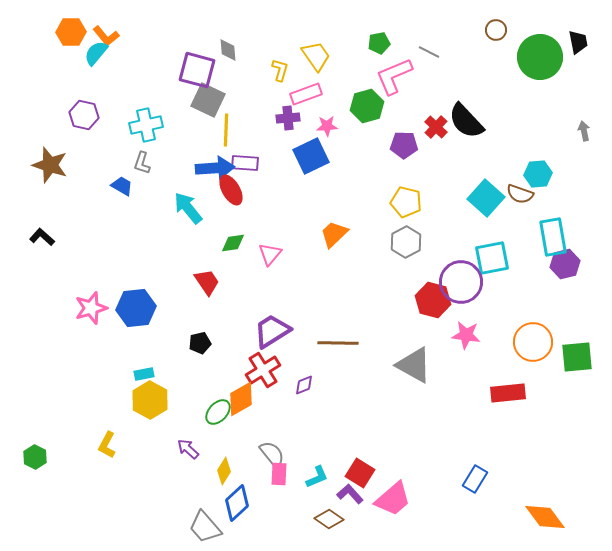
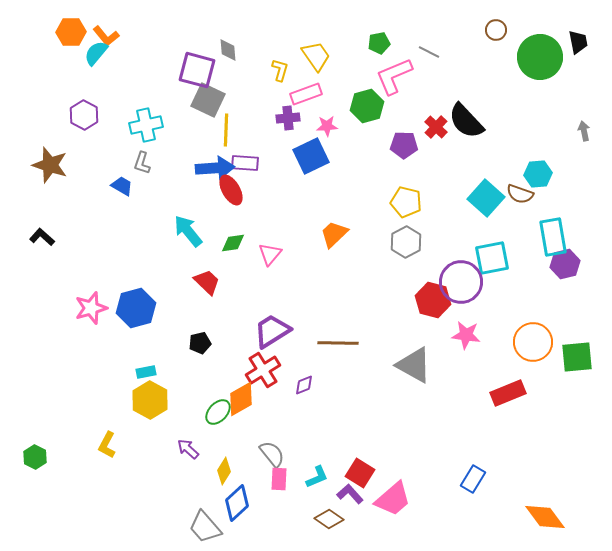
purple hexagon at (84, 115): rotated 16 degrees clockwise
cyan arrow at (188, 208): moved 23 px down
red trapezoid at (207, 282): rotated 12 degrees counterclockwise
blue hexagon at (136, 308): rotated 9 degrees counterclockwise
cyan rectangle at (144, 374): moved 2 px right, 2 px up
red rectangle at (508, 393): rotated 16 degrees counterclockwise
pink rectangle at (279, 474): moved 5 px down
blue rectangle at (475, 479): moved 2 px left
